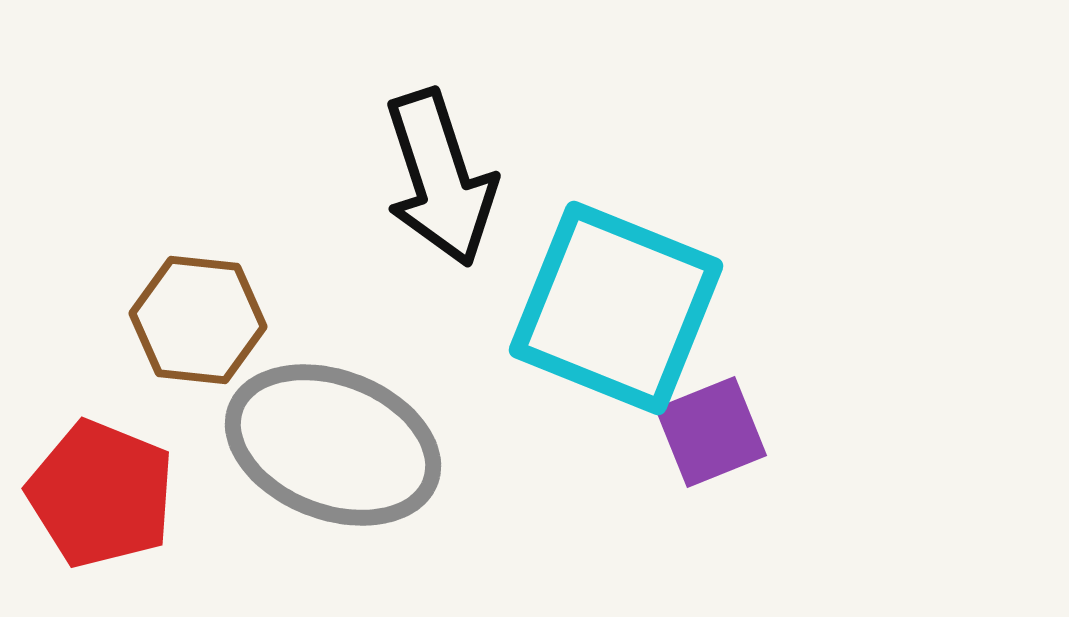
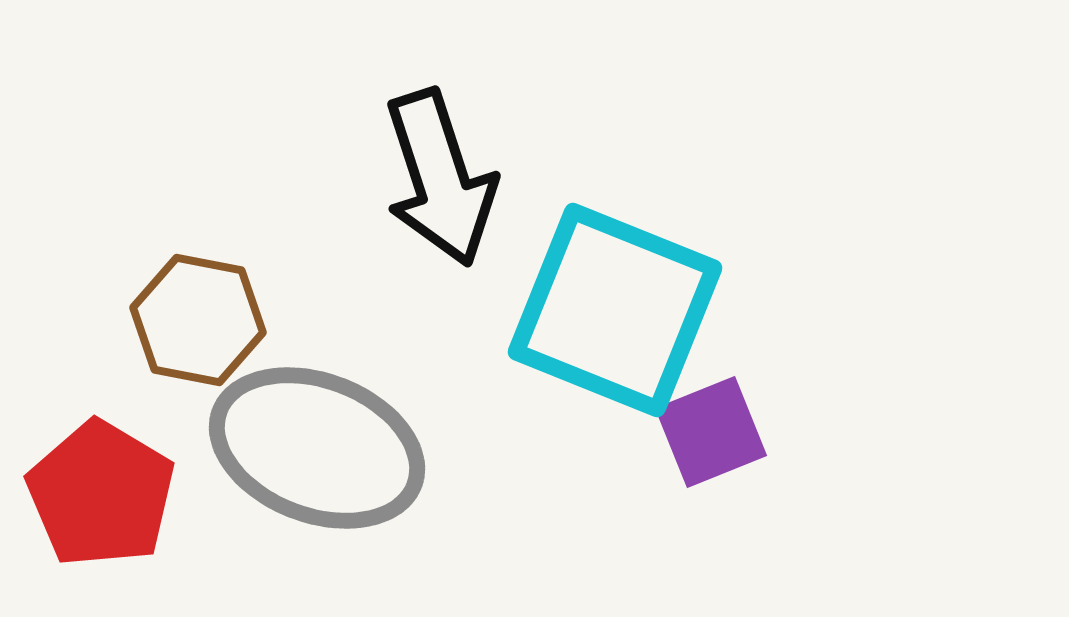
cyan square: moved 1 px left, 2 px down
brown hexagon: rotated 5 degrees clockwise
gray ellipse: moved 16 px left, 3 px down
red pentagon: rotated 9 degrees clockwise
